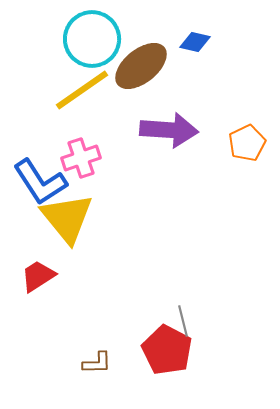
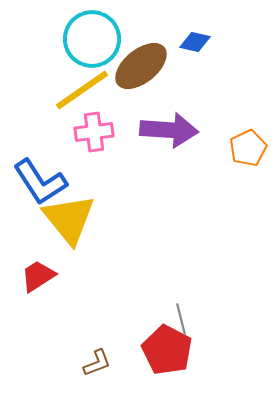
orange pentagon: moved 1 px right, 5 px down
pink cross: moved 13 px right, 26 px up; rotated 12 degrees clockwise
yellow triangle: moved 2 px right, 1 px down
gray line: moved 2 px left, 2 px up
brown L-shape: rotated 20 degrees counterclockwise
